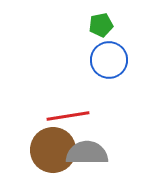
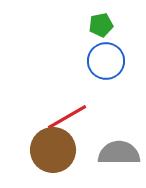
blue circle: moved 3 px left, 1 px down
red line: moved 1 px left, 1 px down; rotated 21 degrees counterclockwise
gray semicircle: moved 32 px right
